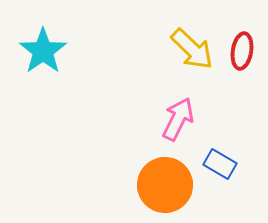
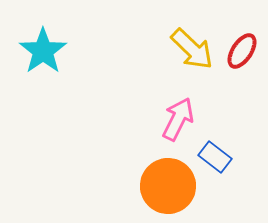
red ellipse: rotated 24 degrees clockwise
blue rectangle: moved 5 px left, 7 px up; rotated 8 degrees clockwise
orange circle: moved 3 px right, 1 px down
